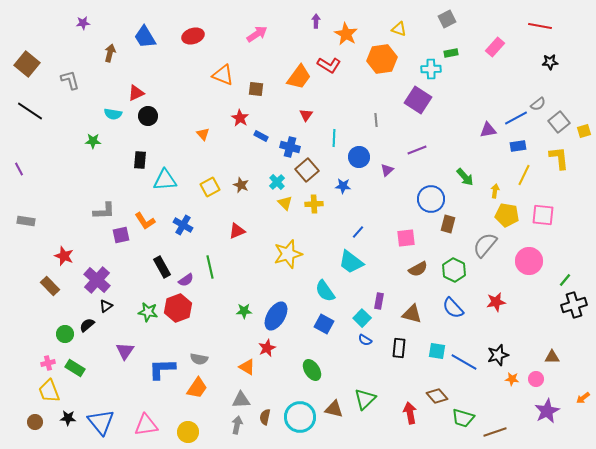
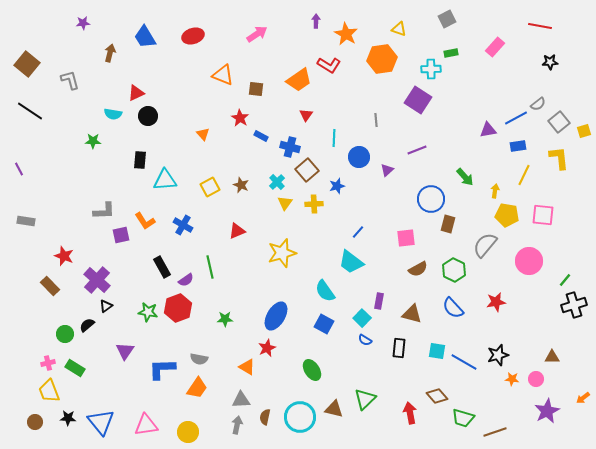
orange trapezoid at (299, 77): moved 3 px down; rotated 20 degrees clockwise
blue star at (343, 186): moved 6 px left; rotated 21 degrees counterclockwise
yellow triangle at (285, 203): rotated 21 degrees clockwise
yellow star at (288, 254): moved 6 px left, 1 px up
green star at (244, 311): moved 19 px left, 8 px down
